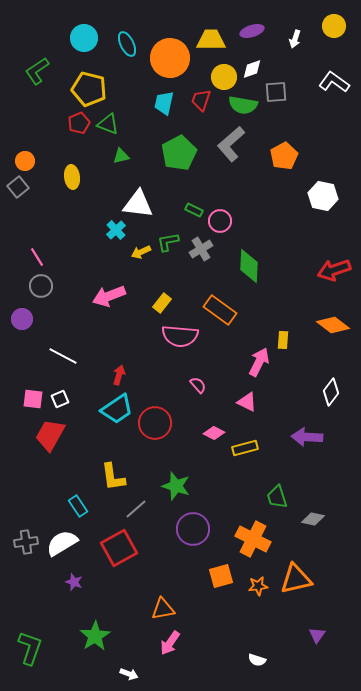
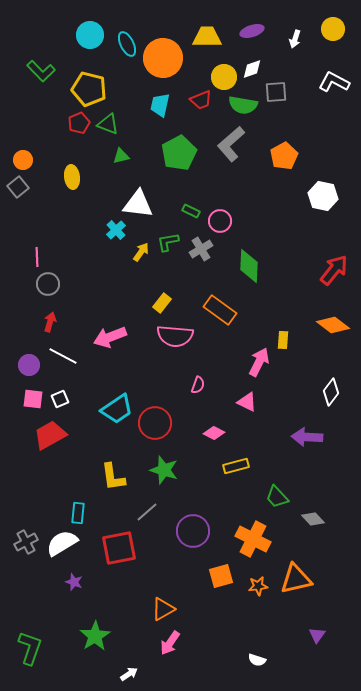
yellow circle at (334, 26): moved 1 px left, 3 px down
cyan circle at (84, 38): moved 6 px right, 3 px up
yellow trapezoid at (211, 40): moved 4 px left, 3 px up
orange circle at (170, 58): moved 7 px left
green L-shape at (37, 71): moved 4 px right; rotated 100 degrees counterclockwise
white L-shape at (334, 82): rotated 8 degrees counterclockwise
red trapezoid at (201, 100): rotated 130 degrees counterclockwise
cyan trapezoid at (164, 103): moved 4 px left, 2 px down
orange circle at (25, 161): moved 2 px left, 1 px up
green rectangle at (194, 210): moved 3 px left, 1 px down
yellow arrow at (141, 252): rotated 150 degrees clockwise
pink line at (37, 257): rotated 30 degrees clockwise
red arrow at (334, 270): rotated 148 degrees clockwise
gray circle at (41, 286): moved 7 px right, 2 px up
pink arrow at (109, 296): moved 1 px right, 41 px down
purple circle at (22, 319): moved 7 px right, 46 px down
pink semicircle at (180, 336): moved 5 px left
red arrow at (119, 375): moved 69 px left, 53 px up
pink semicircle at (198, 385): rotated 60 degrees clockwise
red trapezoid at (50, 435): rotated 32 degrees clockwise
yellow rectangle at (245, 448): moved 9 px left, 18 px down
green star at (176, 486): moved 12 px left, 16 px up
green trapezoid at (277, 497): rotated 25 degrees counterclockwise
cyan rectangle at (78, 506): moved 7 px down; rotated 40 degrees clockwise
gray line at (136, 509): moved 11 px right, 3 px down
gray diamond at (313, 519): rotated 35 degrees clockwise
purple circle at (193, 529): moved 2 px down
gray cross at (26, 542): rotated 20 degrees counterclockwise
red square at (119, 548): rotated 18 degrees clockwise
orange triangle at (163, 609): rotated 20 degrees counterclockwise
white arrow at (129, 674): rotated 54 degrees counterclockwise
